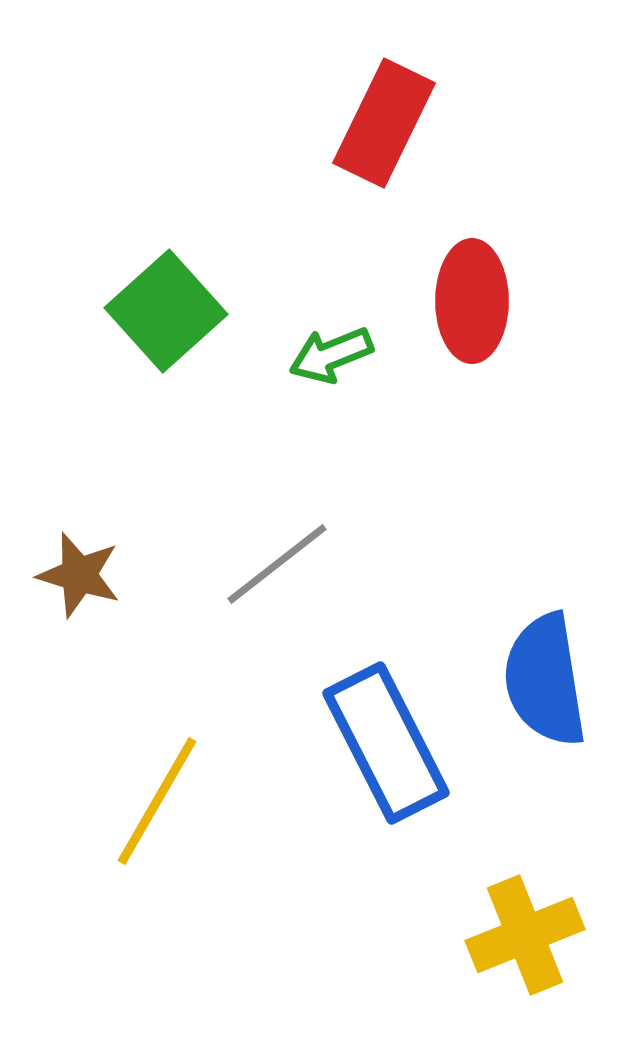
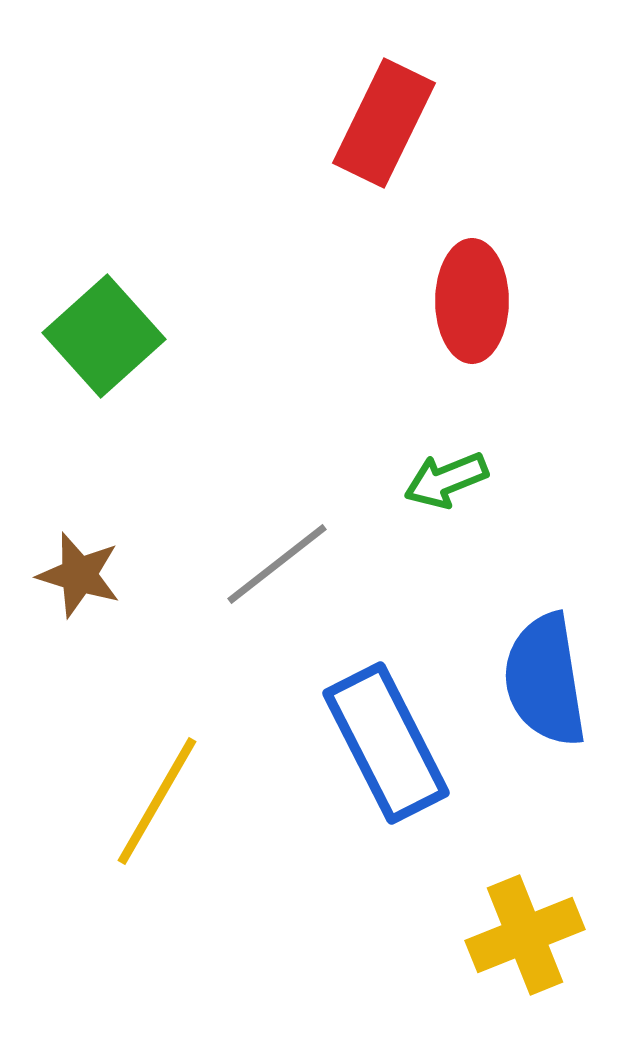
green square: moved 62 px left, 25 px down
green arrow: moved 115 px right, 125 px down
